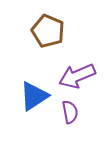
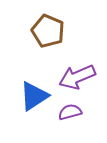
purple arrow: moved 1 px down
purple semicircle: rotated 95 degrees counterclockwise
